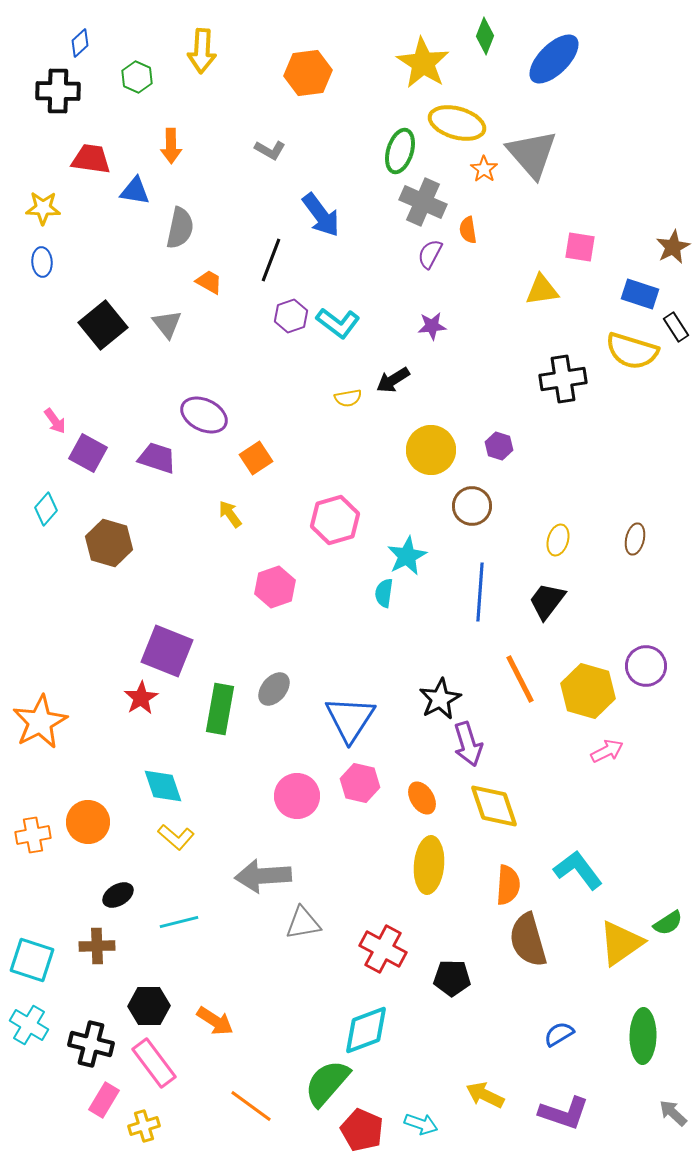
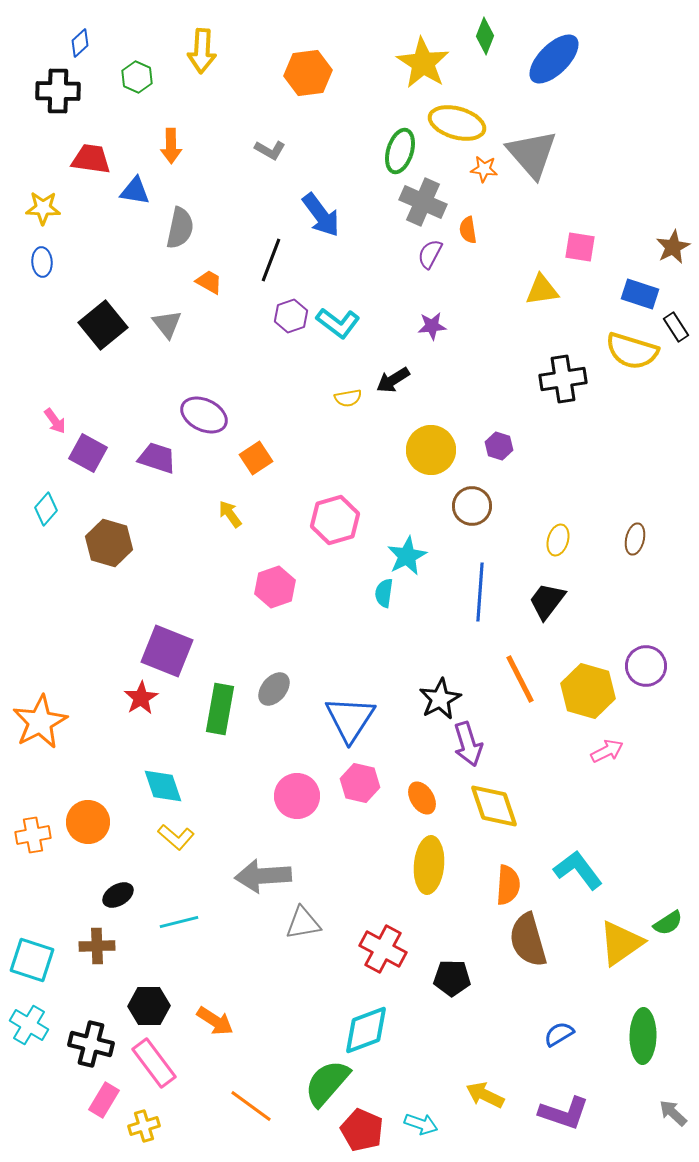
orange star at (484, 169): rotated 28 degrees counterclockwise
